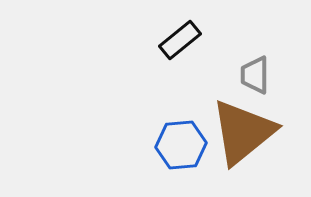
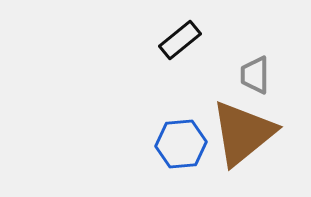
brown triangle: moved 1 px down
blue hexagon: moved 1 px up
